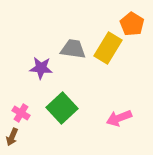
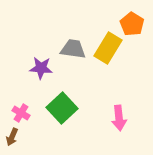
pink arrow: rotated 75 degrees counterclockwise
